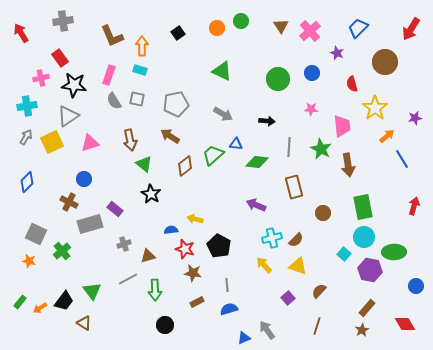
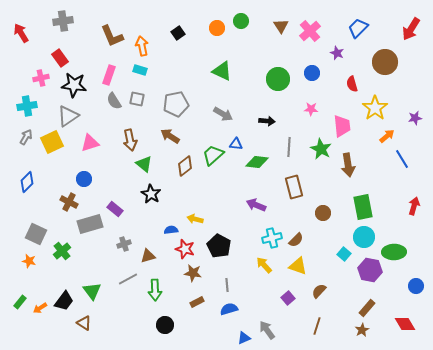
orange arrow at (142, 46): rotated 12 degrees counterclockwise
